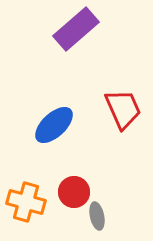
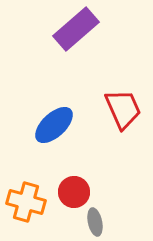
gray ellipse: moved 2 px left, 6 px down
